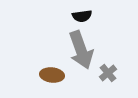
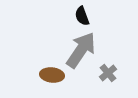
black semicircle: rotated 78 degrees clockwise
gray arrow: rotated 126 degrees counterclockwise
